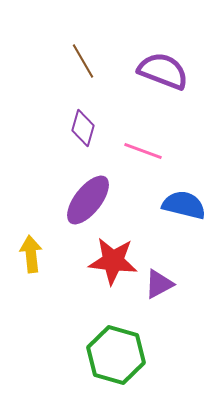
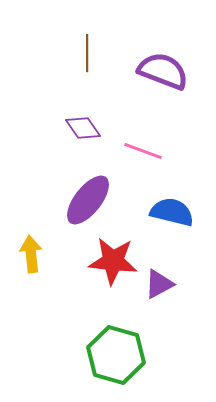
brown line: moved 4 px right, 8 px up; rotated 30 degrees clockwise
purple diamond: rotated 51 degrees counterclockwise
blue semicircle: moved 12 px left, 7 px down
